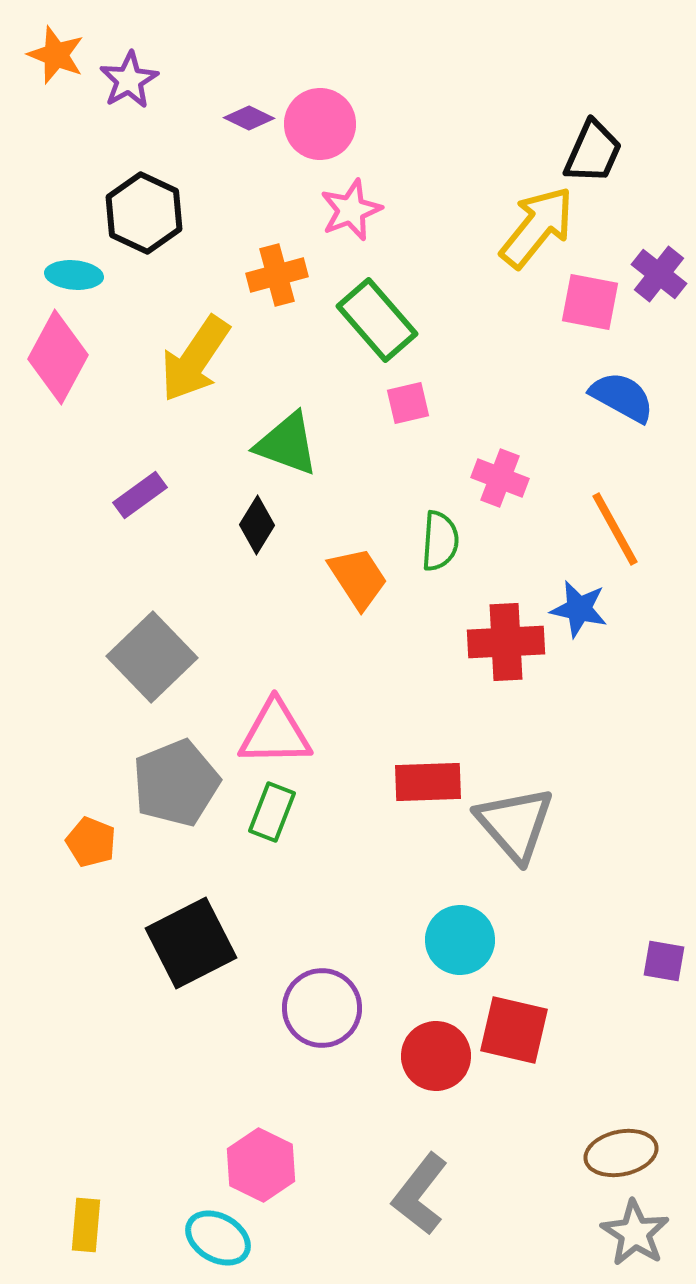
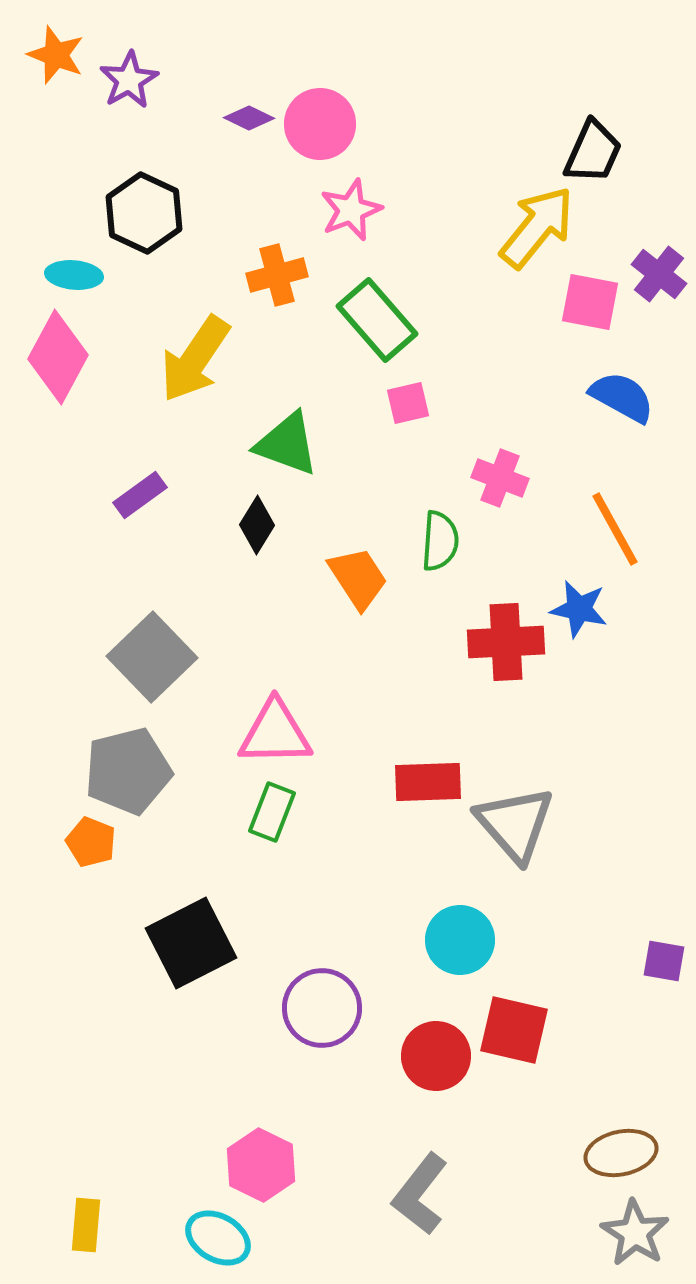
gray pentagon at (176, 783): moved 48 px left, 12 px up; rotated 8 degrees clockwise
